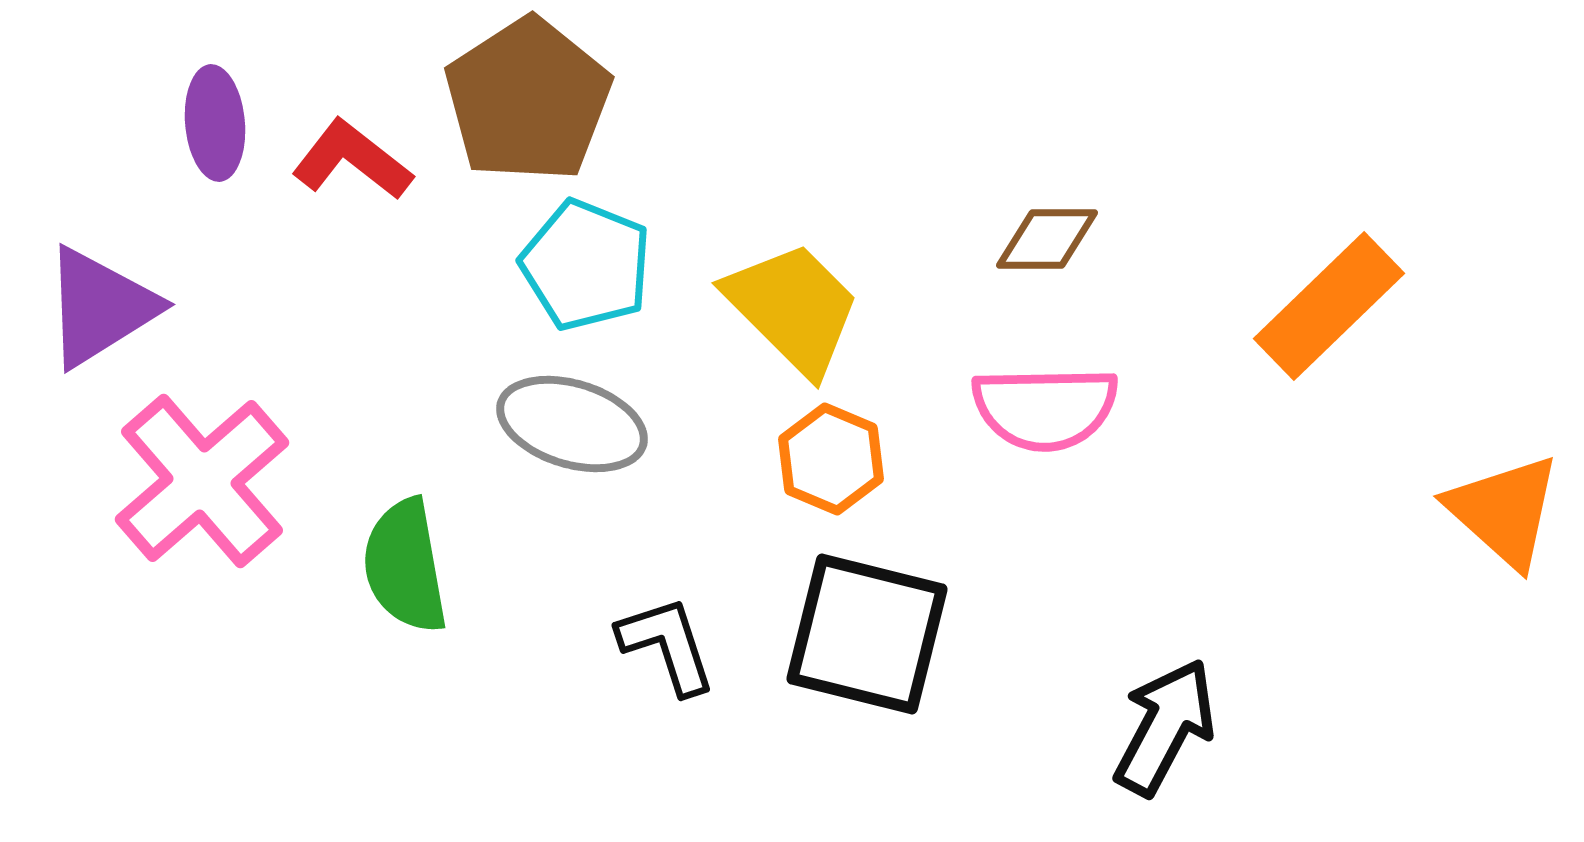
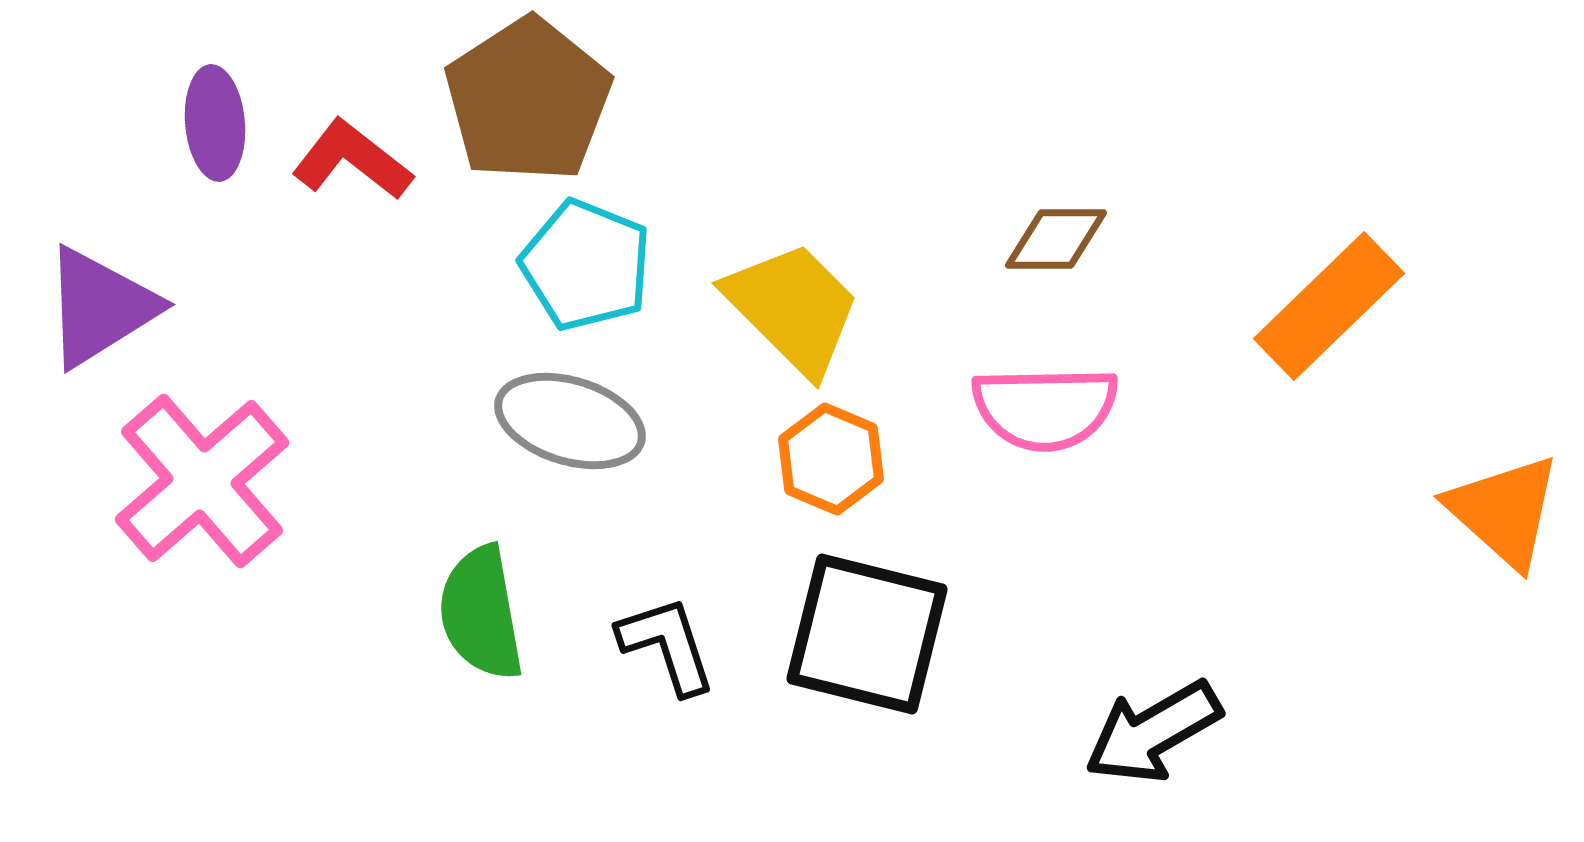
brown diamond: moved 9 px right
gray ellipse: moved 2 px left, 3 px up
green semicircle: moved 76 px right, 47 px down
black arrow: moved 12 px left, 5 px down; rotated 148 degrees counterclockwise
